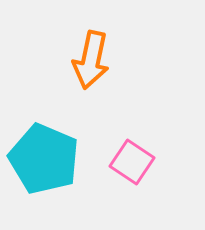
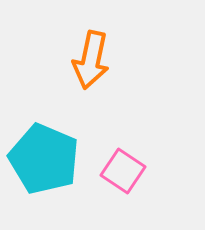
pink square: moved 9 px left, 9 px down
